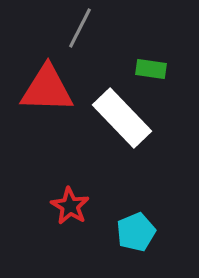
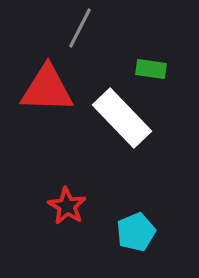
red star: moved 3 px left
